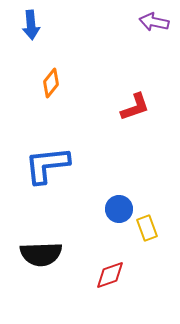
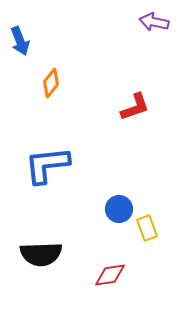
blue arrow: moved 11 px left, 16 px down; rotated 16 degrees counterclockwise
red diamond: rotated 12 degrees clockwise
